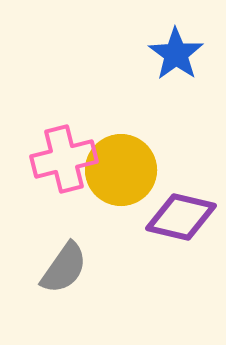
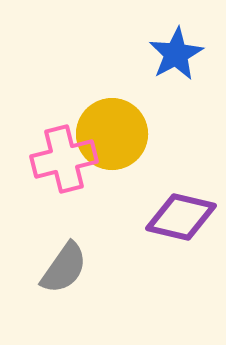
blue star: rotated 8 degrees clockwise
yellow circle: moved 9 px left, 36 px up
